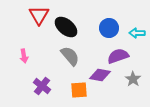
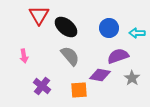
gray star: moved 1 px left, 1 px up
